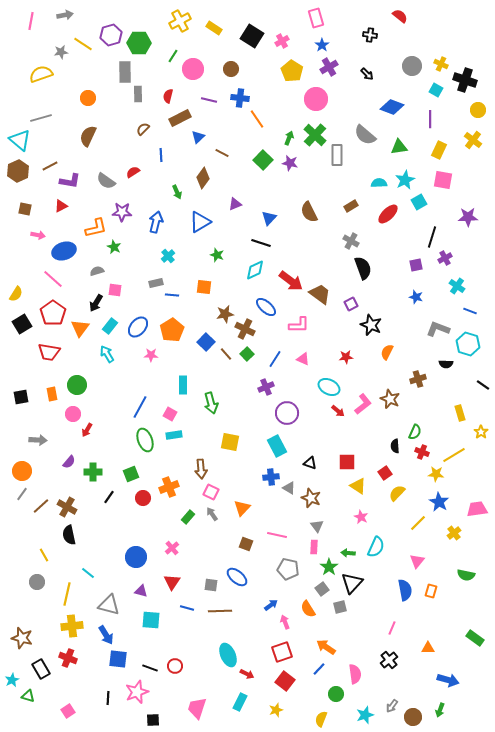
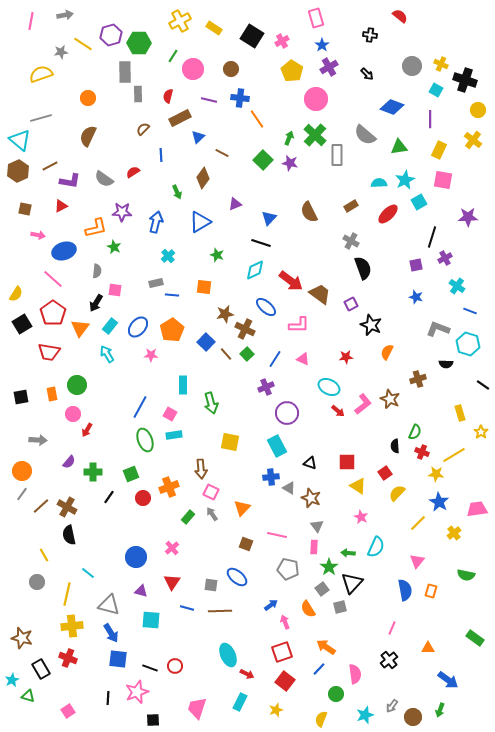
gray semicircle at (106, 181): moved 2 px left, 2 px up
gray semicircle at (97, 271): rotated 112 degrees clockwise
blue arrow at (106, 635): moved 5 px right, 2 px up
blue arrow at (448, 680): rotated 20 degrees clockwise
